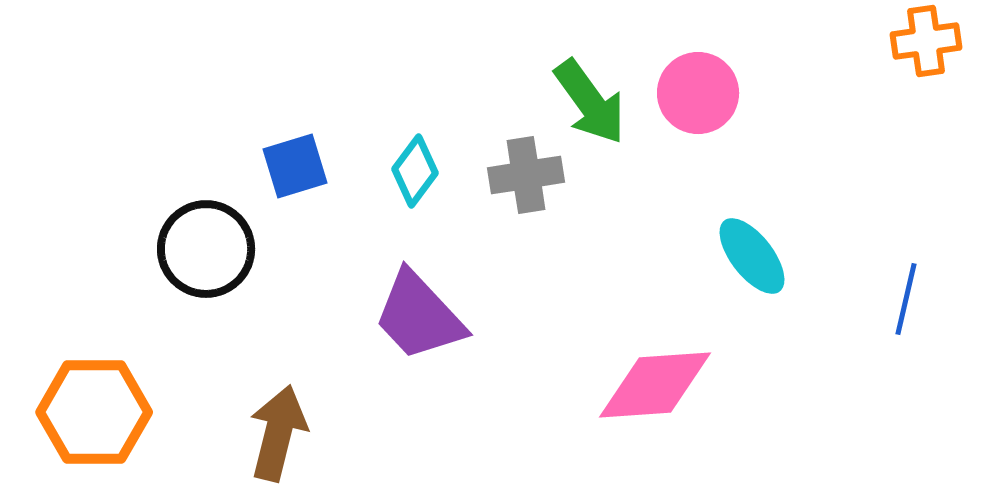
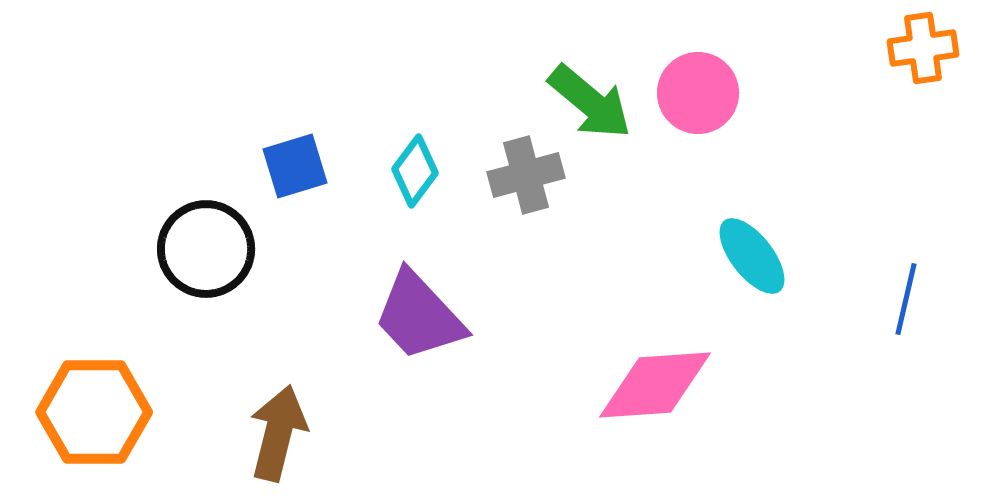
orange cross: moved 3 px left, 7 px down
green arrow: rotated 14 degrees counterclockwise
gray cross: rotated 6 degrees counterclockwise
